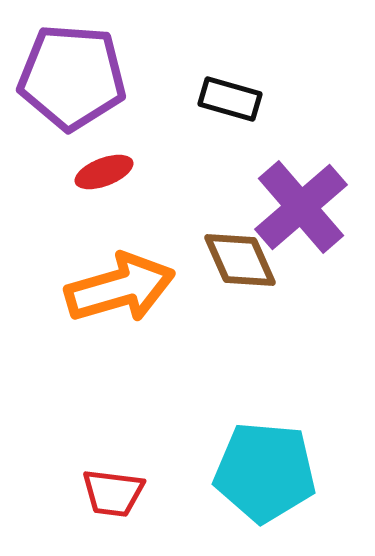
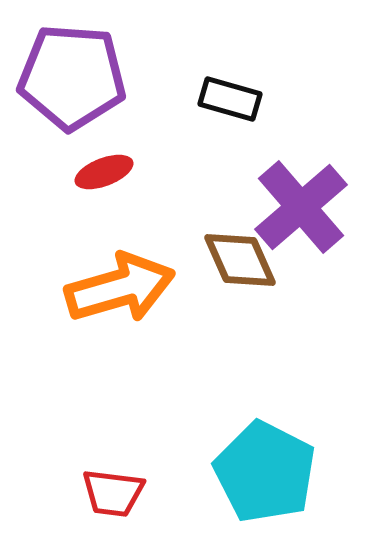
cyan pentagon: rotated 22 degrees clockwise
